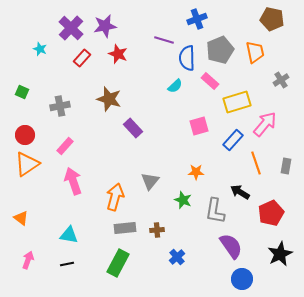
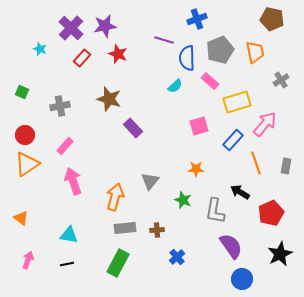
orange star at (196, 172): moved 3 px up
